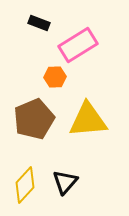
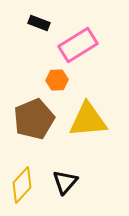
orange hexagon: moved 2 px right, 3 px down
yellow diamond: moved 3 px left
